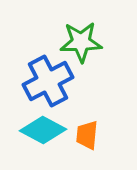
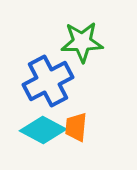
green star: moved 1 px right
orange trapezoid: moved 11 px left, 8 px up
